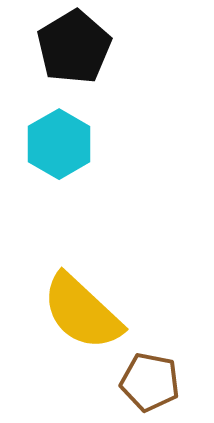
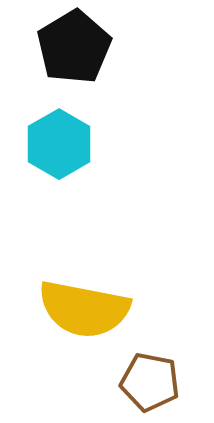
yellow semicircle: moved 2 px right, 3 px up; rotated 32 degrees counterclockwise
